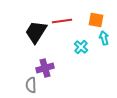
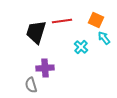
orange square: rotated 14 degrees clockwise
black trapezoid: rotated 15 degrees counterclockwise
cyan arrow: rotated 24 degrees counterclockwise
purple cross: rotated 12 degrees clockwise
gray semicircle: rotated 14 degrees counterclockwise
